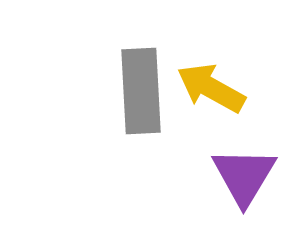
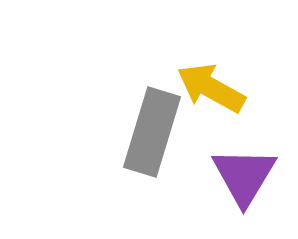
gray rectangle: moved 11 px right, 41 px down; rotated 20 degrees clockwise
